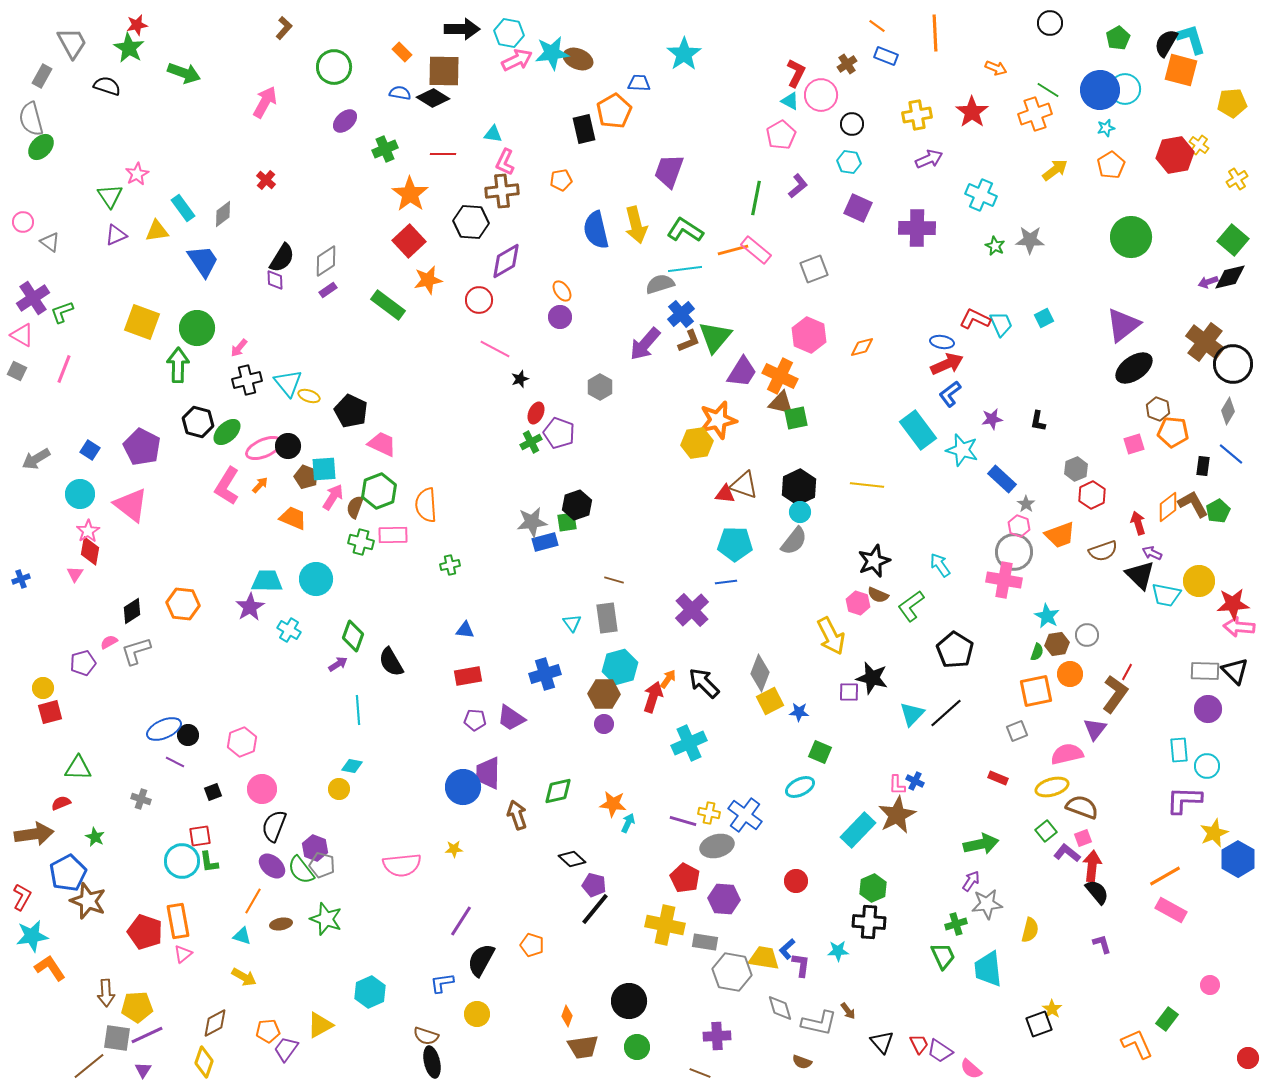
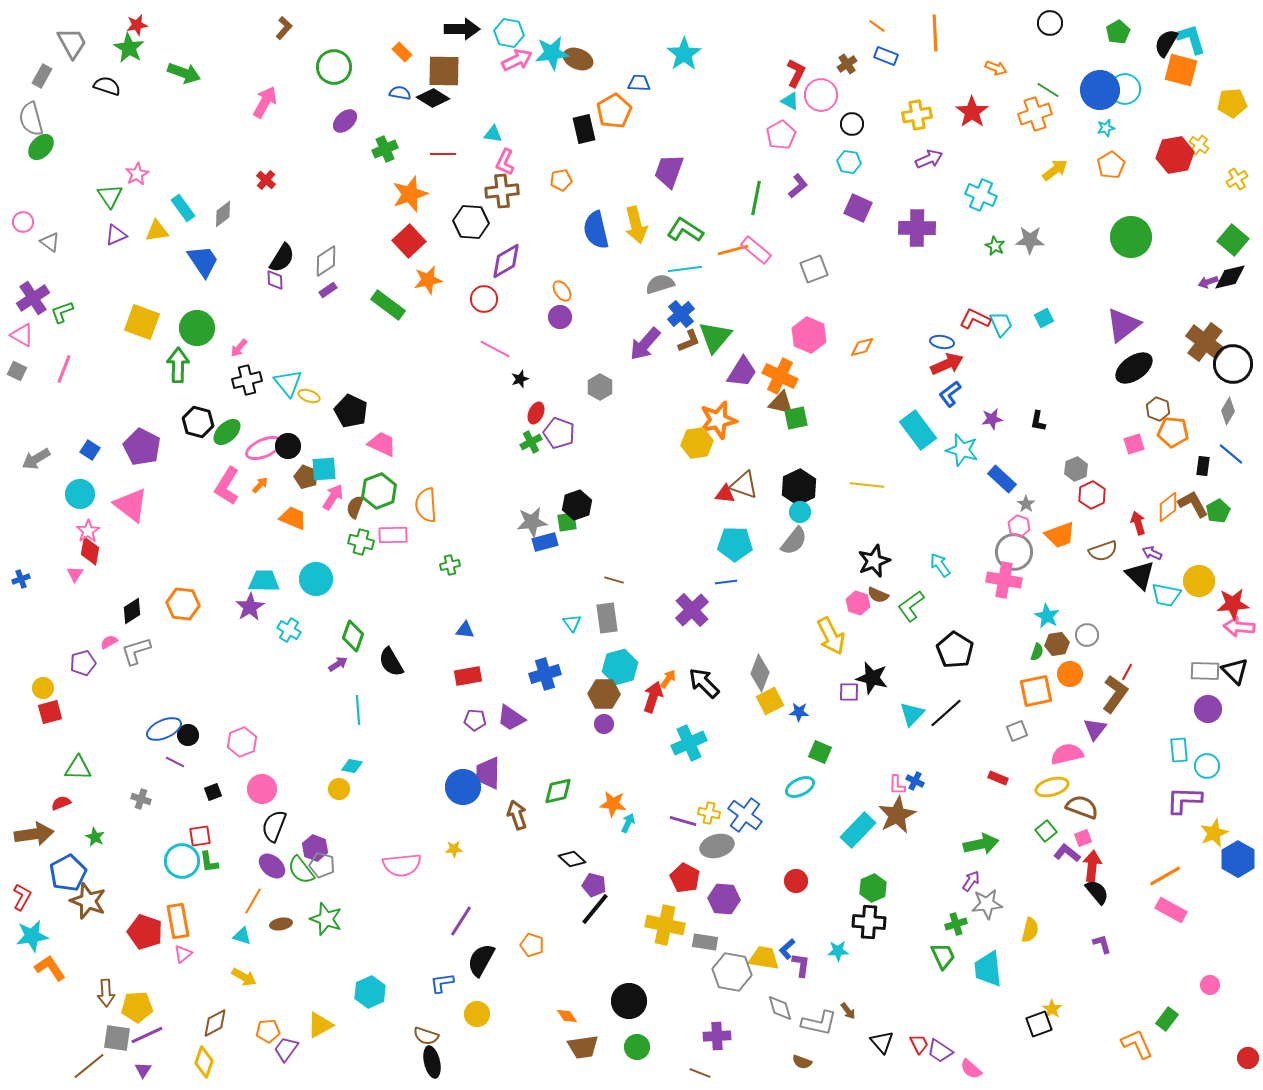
green pentagon at (1118, 38): moved 6 px up
orange star at (410, 194): rotated 18 degrees clockwise
red circle at (479, 300): moved 5 px right, 1 px up
cyan trapezoid at (267, 581): moved 3 px left
orange diamond at (567, 1016): rotated 55 degrees counterclockwise
